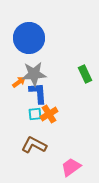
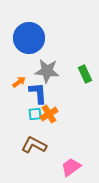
gray star: moved 13 px right, 3 px up; rotated 10 degrees clockwise
